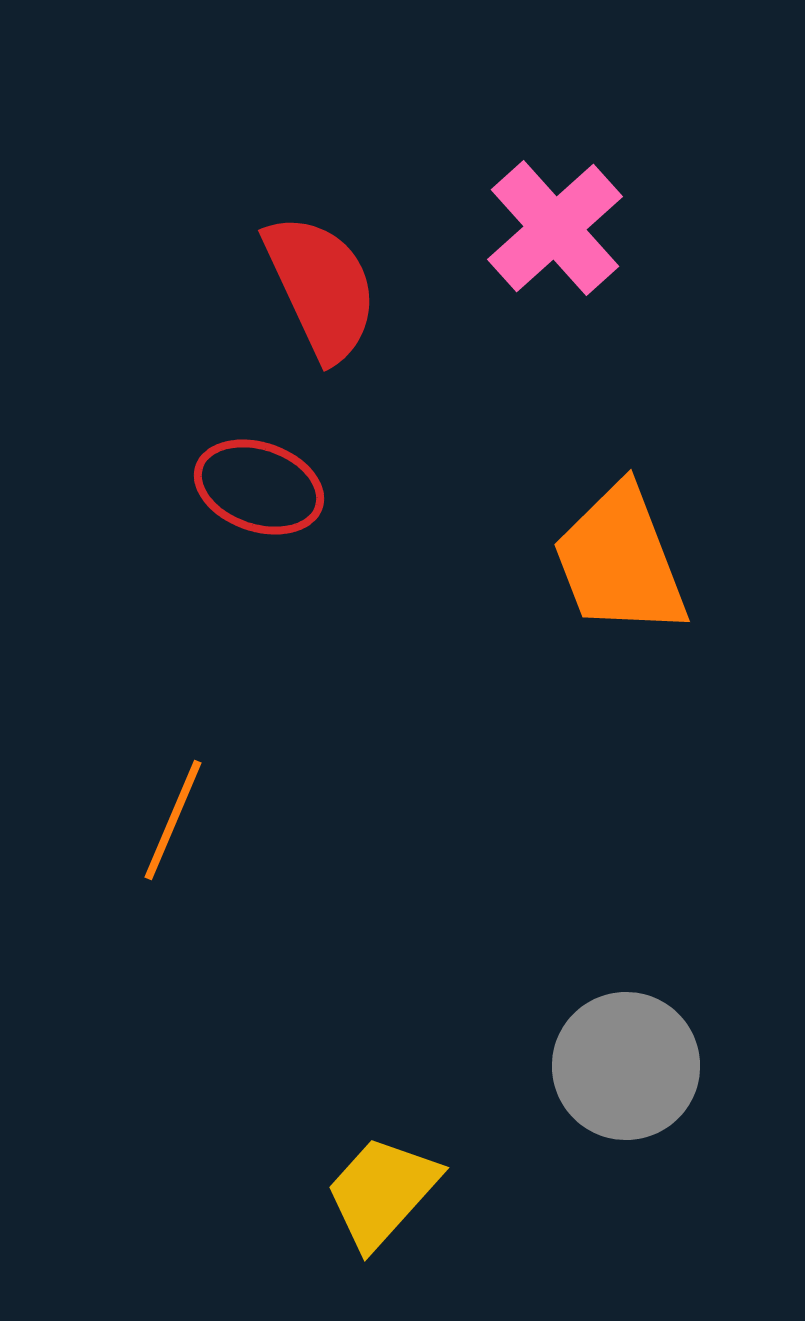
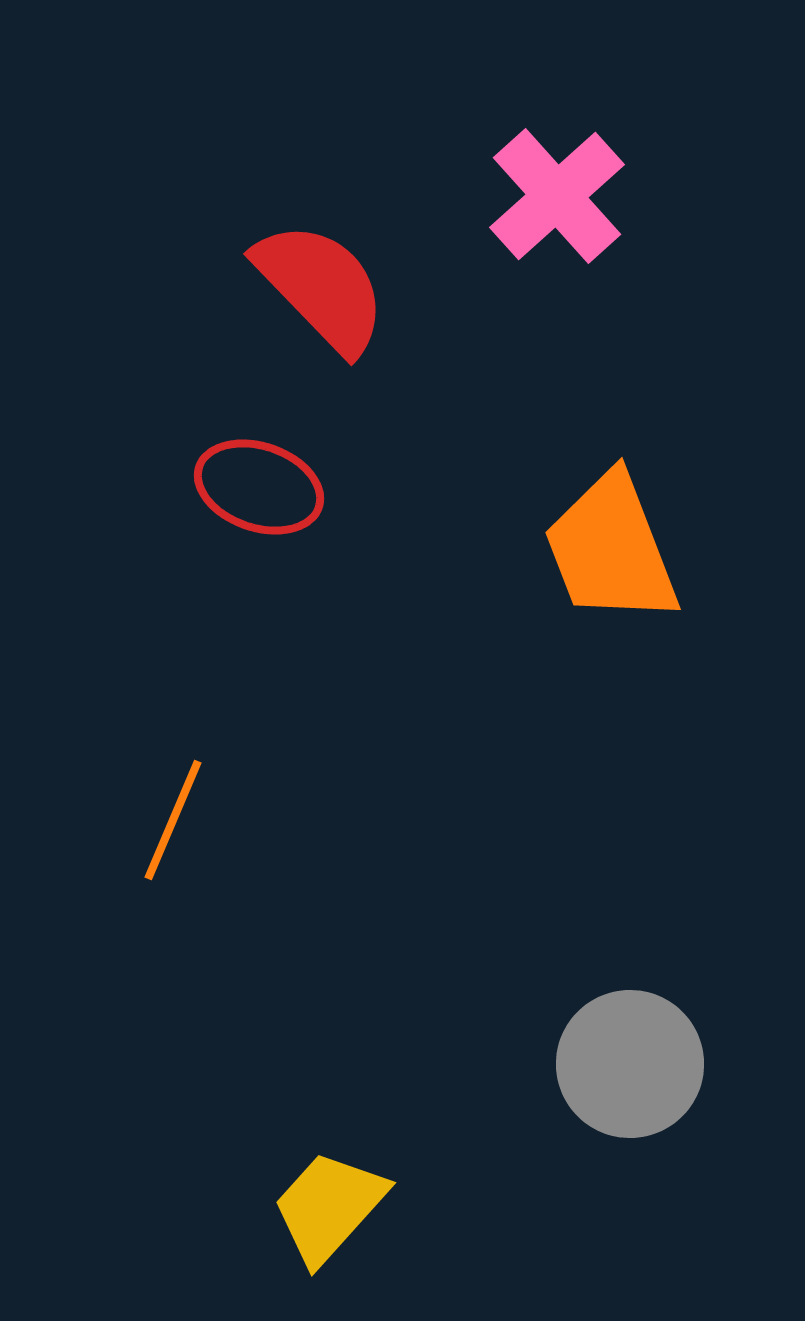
pink cross: moved 2 px right, 32 px up
red semicircle: rotated 19 degrees counterclockwise
orange trapezoid: moved 9 px left, 12 px up
gray circle: moved 4 px right, 2 px up
yellow trapezoid: moved 53 px left, 15 px down
